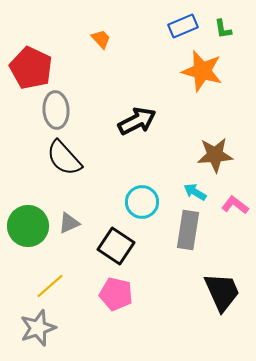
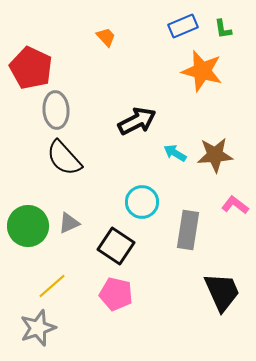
orange trapezoid: moved 5 px right, 2 px up
cyan arrow: moved 20 px left, 39 px up
yellow line: moved 2 px right
